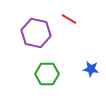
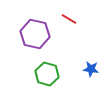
purple hexagon: moved 1 px left, 1 px down
green hexagon: rotated 15 degrees clockwise
